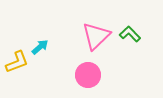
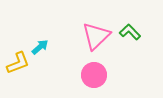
green L-shape: moved 2 px up
yellow L-shape: moved 1 px right, 1 px down
pink circle: moved 6 px right
